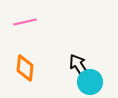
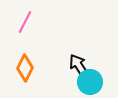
pink line: rotated 50 degrees counterclockwise
orange diamond: rotated 20 degrees clockwise
